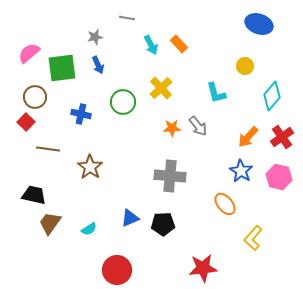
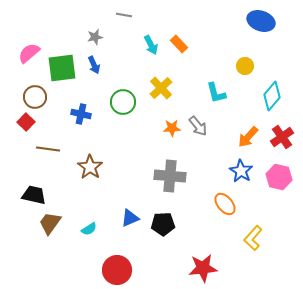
gray line: moved 3 px left, 3 px up
blue ellipse: moved 2 px right, 3 px up
blue arrow: moved 4 px left
